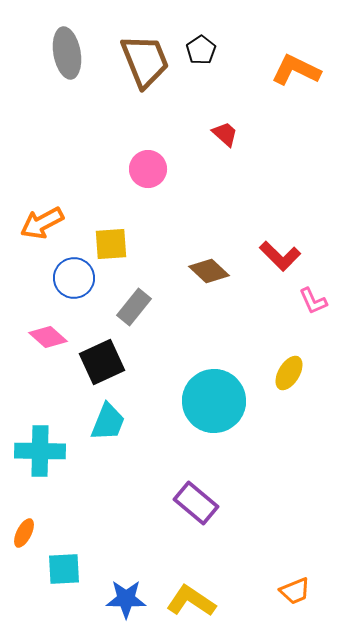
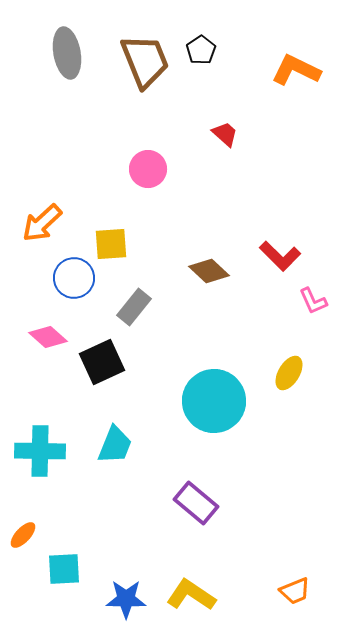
orange arrow: rotated 15 degrees counterclockwise
cyan trapezoid: moved 7 px right, 23 px down
orange ellipse: moved 1 px left, 2 px down; rotated 16 degrees clockwise
yellow L-shape: moved 6 px up
